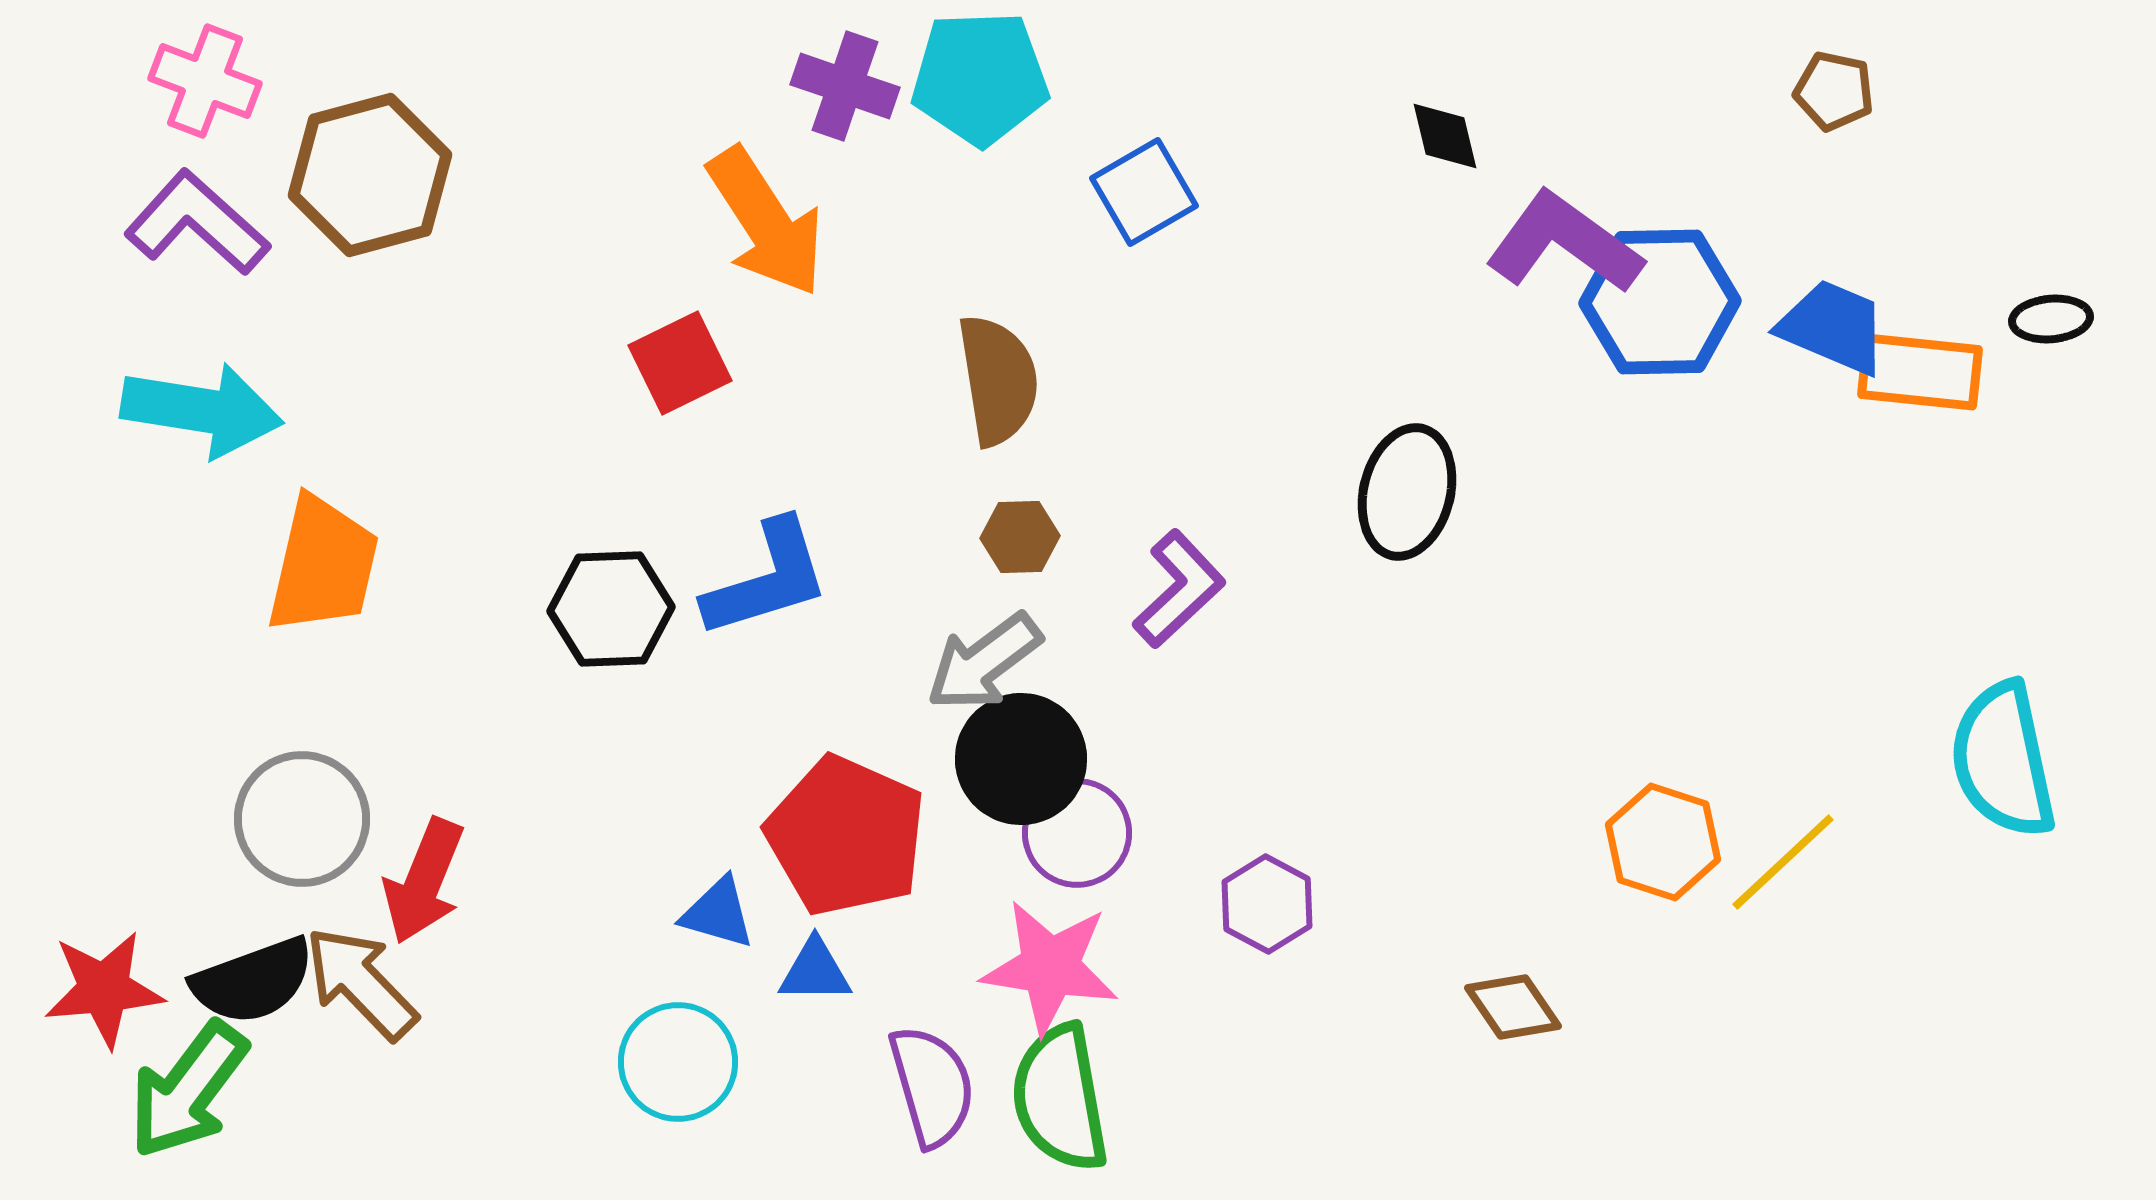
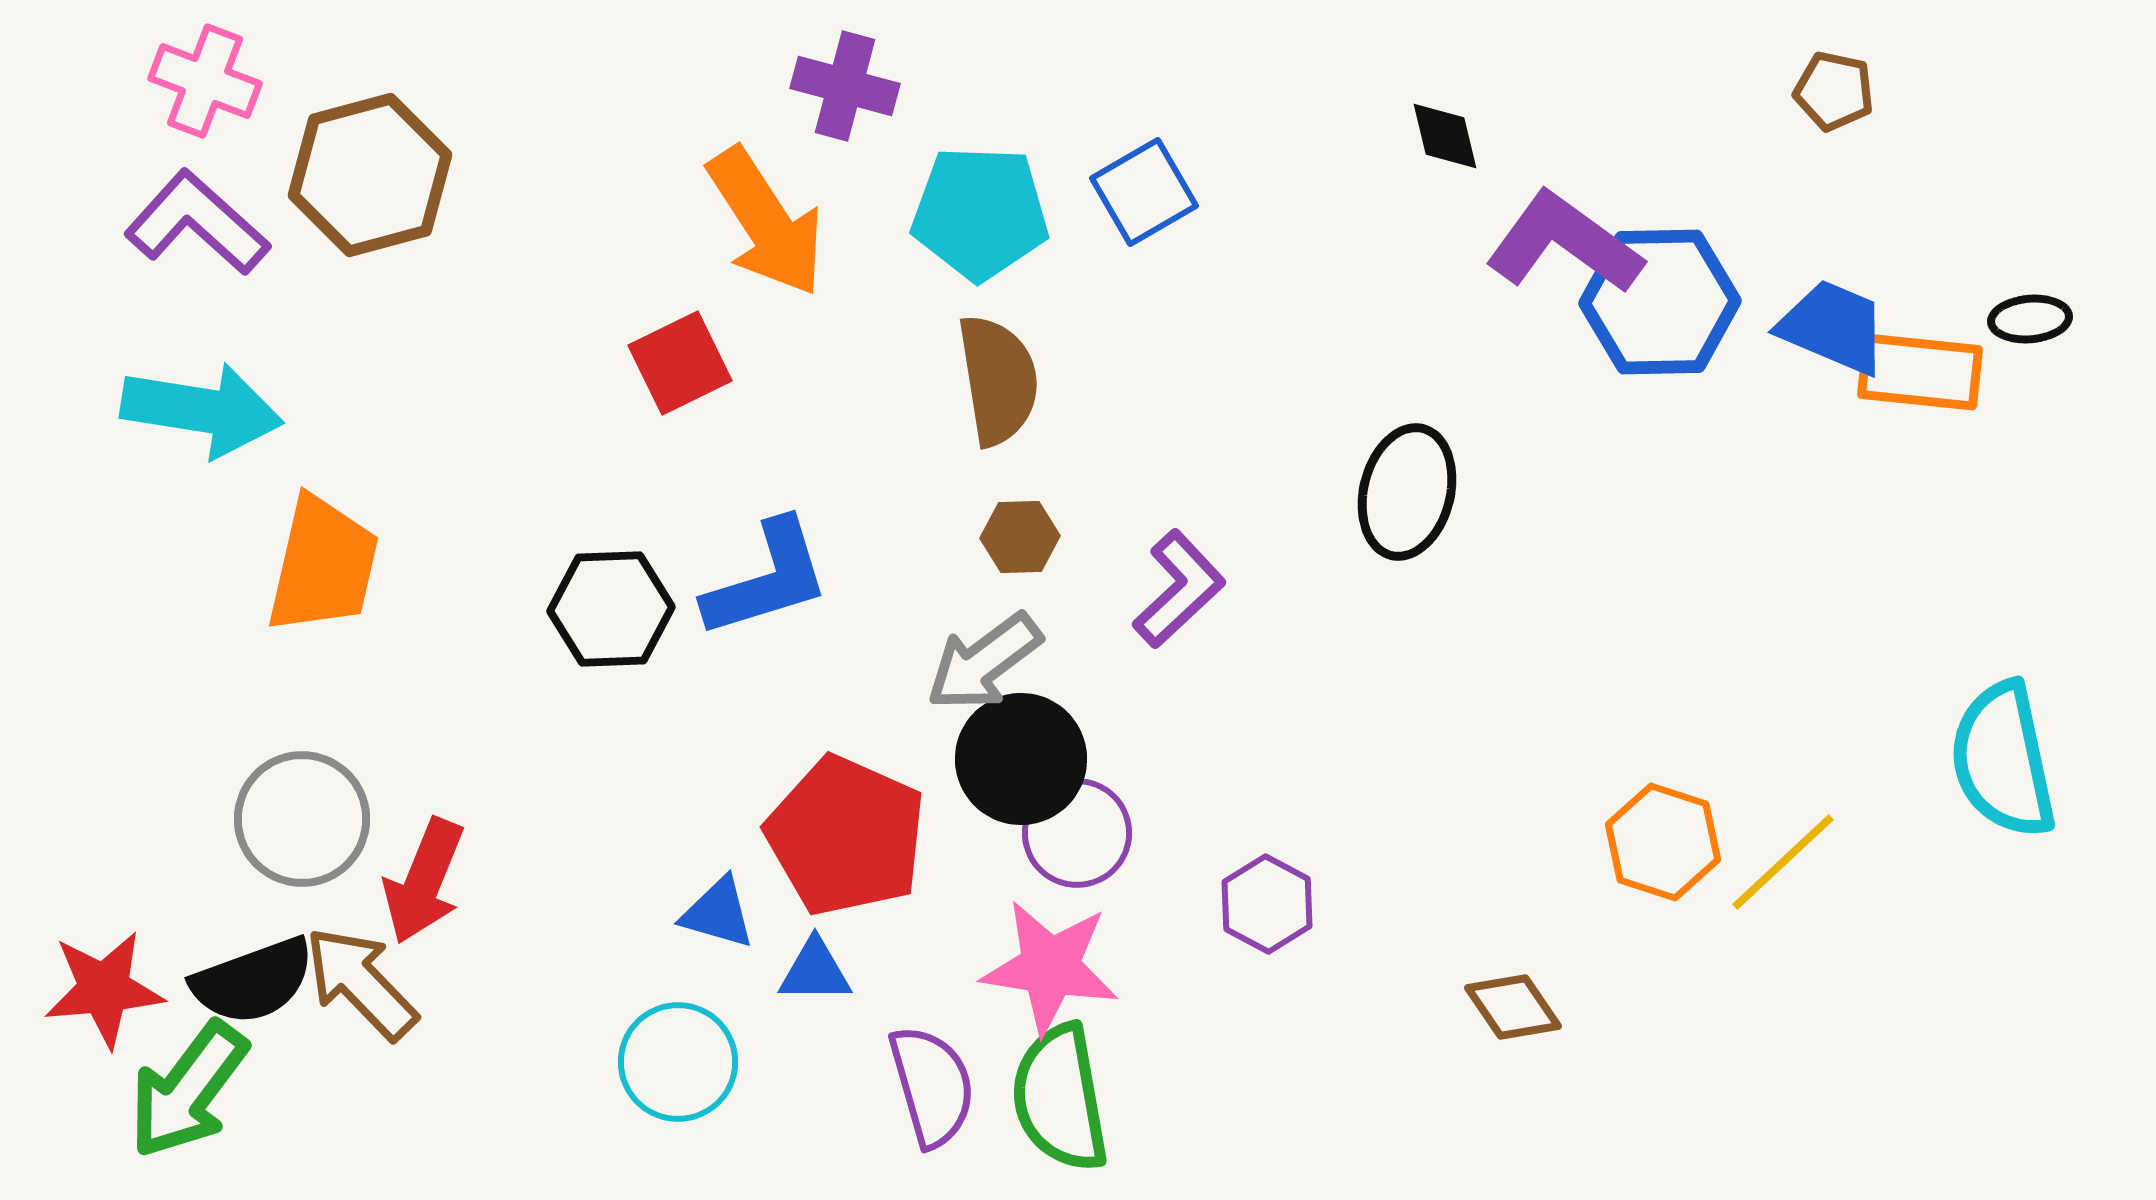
cyan pentagon at (980, 78): moved 135 px down; rotated 4 degrees clockwise
purple cross at (845, 86): rotated 4 degrees counterclockwise
black ellipse at (2051, 319): moved 21 px left
